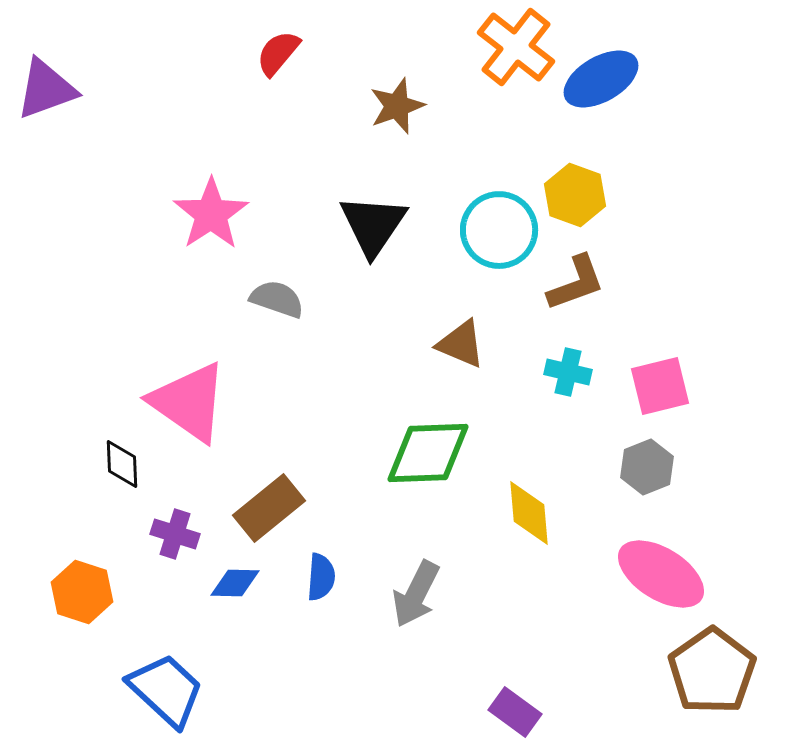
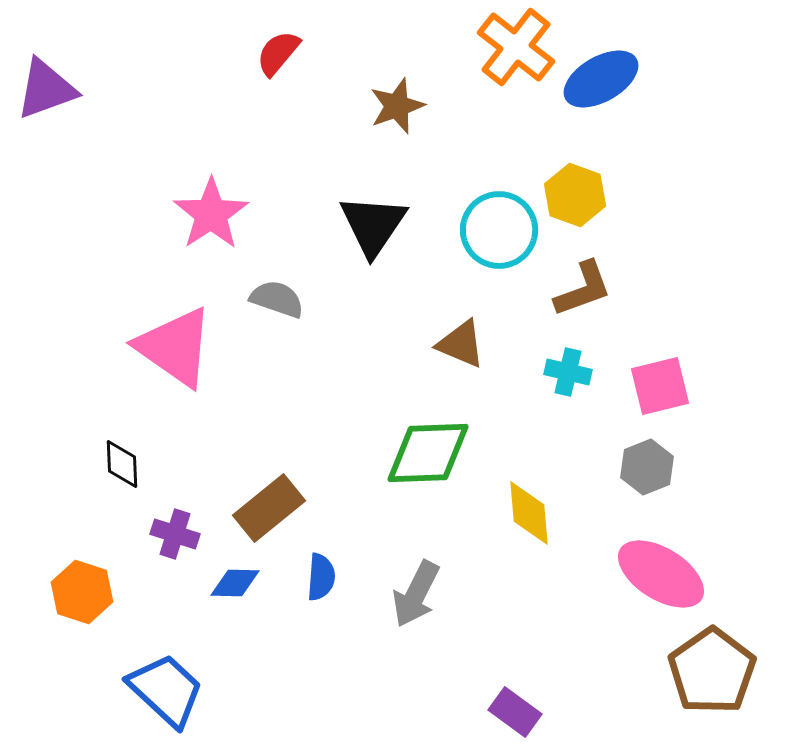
brown L-shape: moved 7 px right, 6 px down
pink triangle: moved 14 px left, 55 px up
